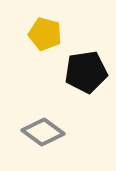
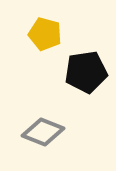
gray diamond: rotated 15 degrees counterclockwise
